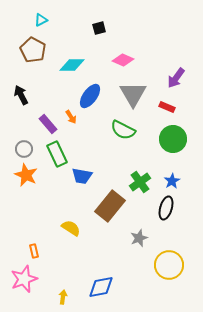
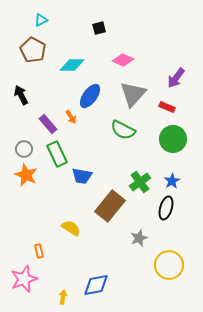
gray triangle: rotated 12 degrees clockwise
orange rectangle: moved 5 px right
blue diamond: moved 5 px left, 2 px up
